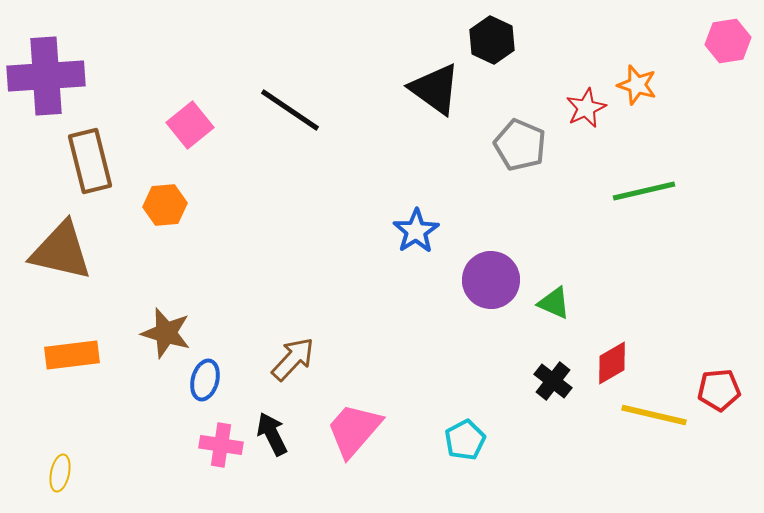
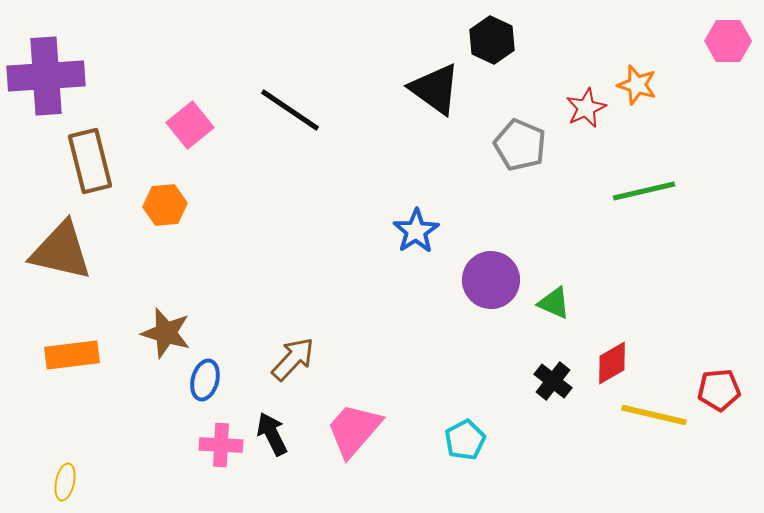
pink hexagon: rotated 9 degrees clockwise
pink cross: rotated 6 degrees counterclockwise
yellow ellipse: moved 5 px right, 9 px down
